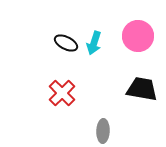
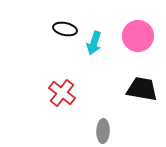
black ellipse: moved 1 px left, 14 px up; rotated 15 degrees counterclockwise
red cross: rotated 8 degrees counterclockwise
